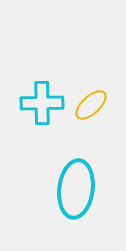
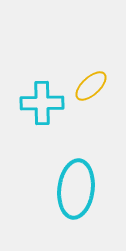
yellow ellipse: moved 19 px up
